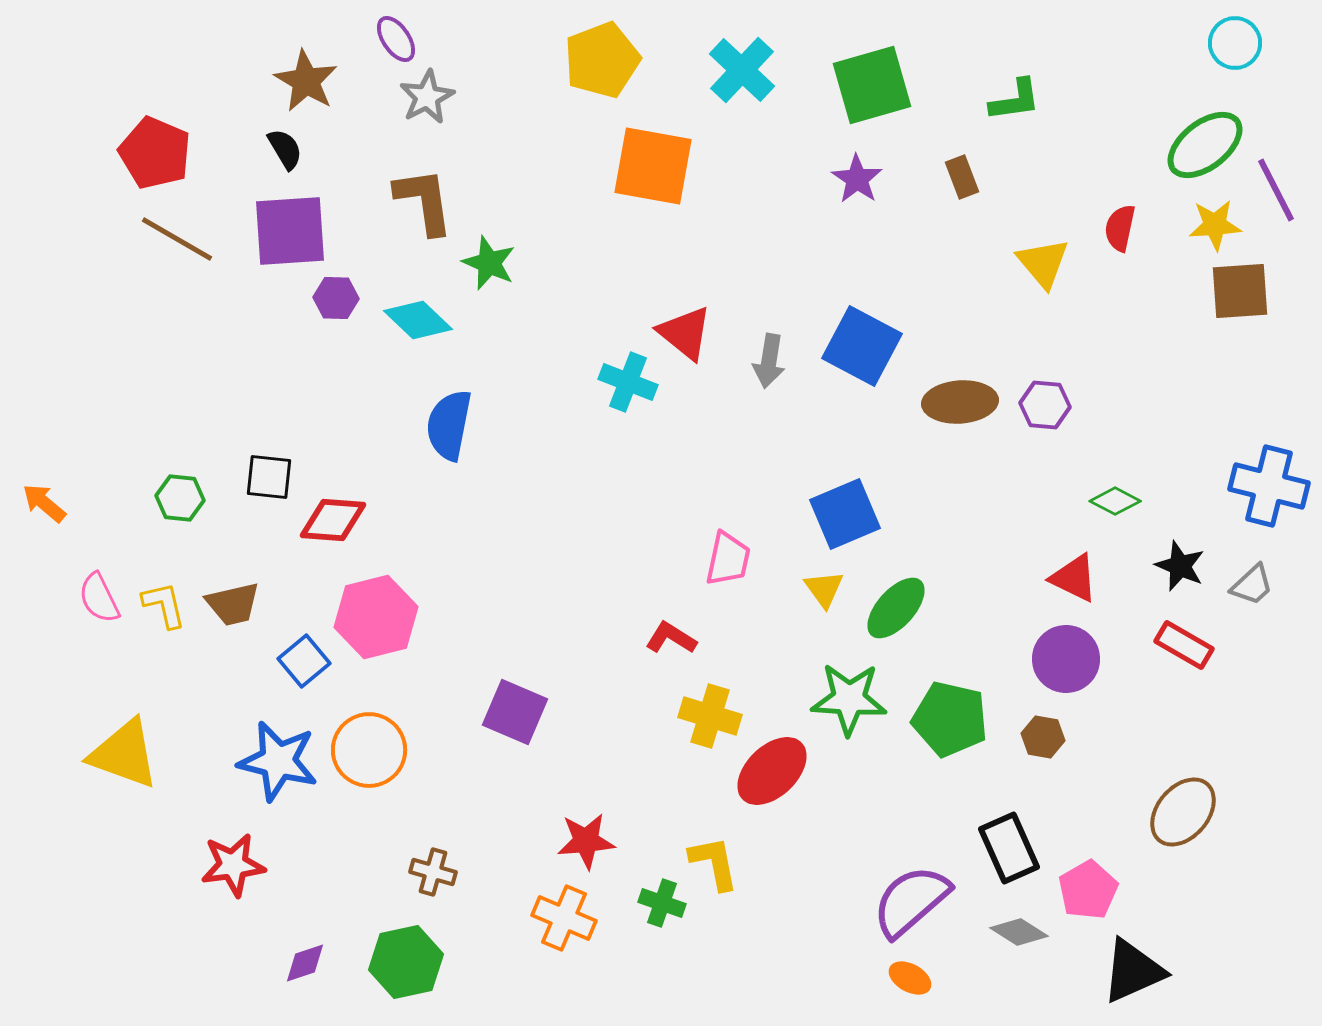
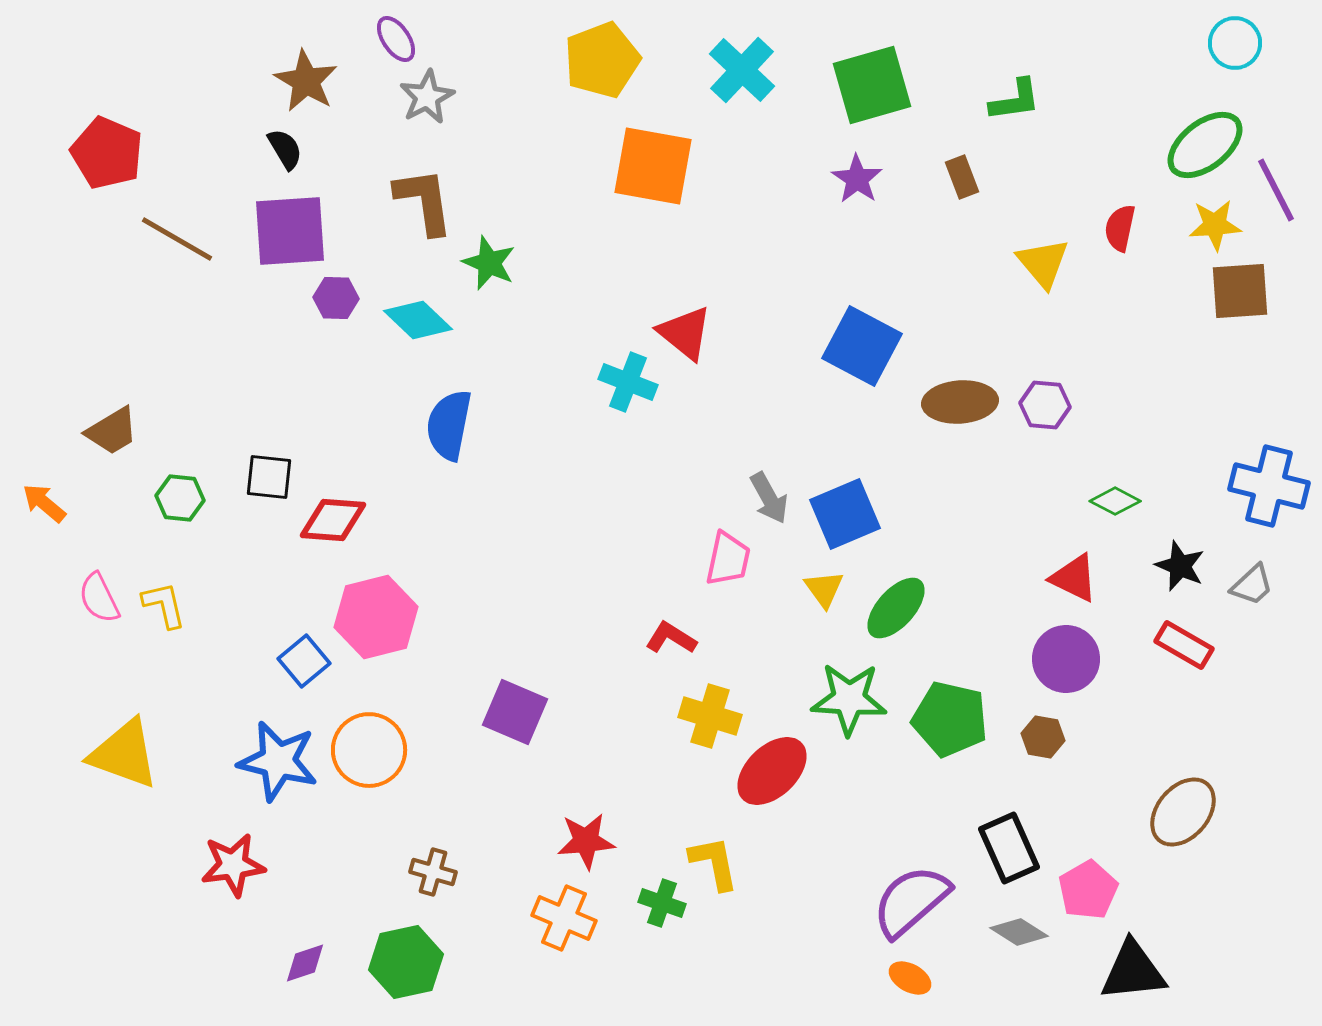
red pentagon at (155, 153): moved 48 px left
gray arrow at (769, 361): moved 137 px down; rotated 38 degrees counterclockwise
brown trapezoid at (233, 604): moved 121 px left, 173 px up; rotated 18 degrees counterclockwise
black triangle at (1133, 971): rotated 18 degrees clockwise
